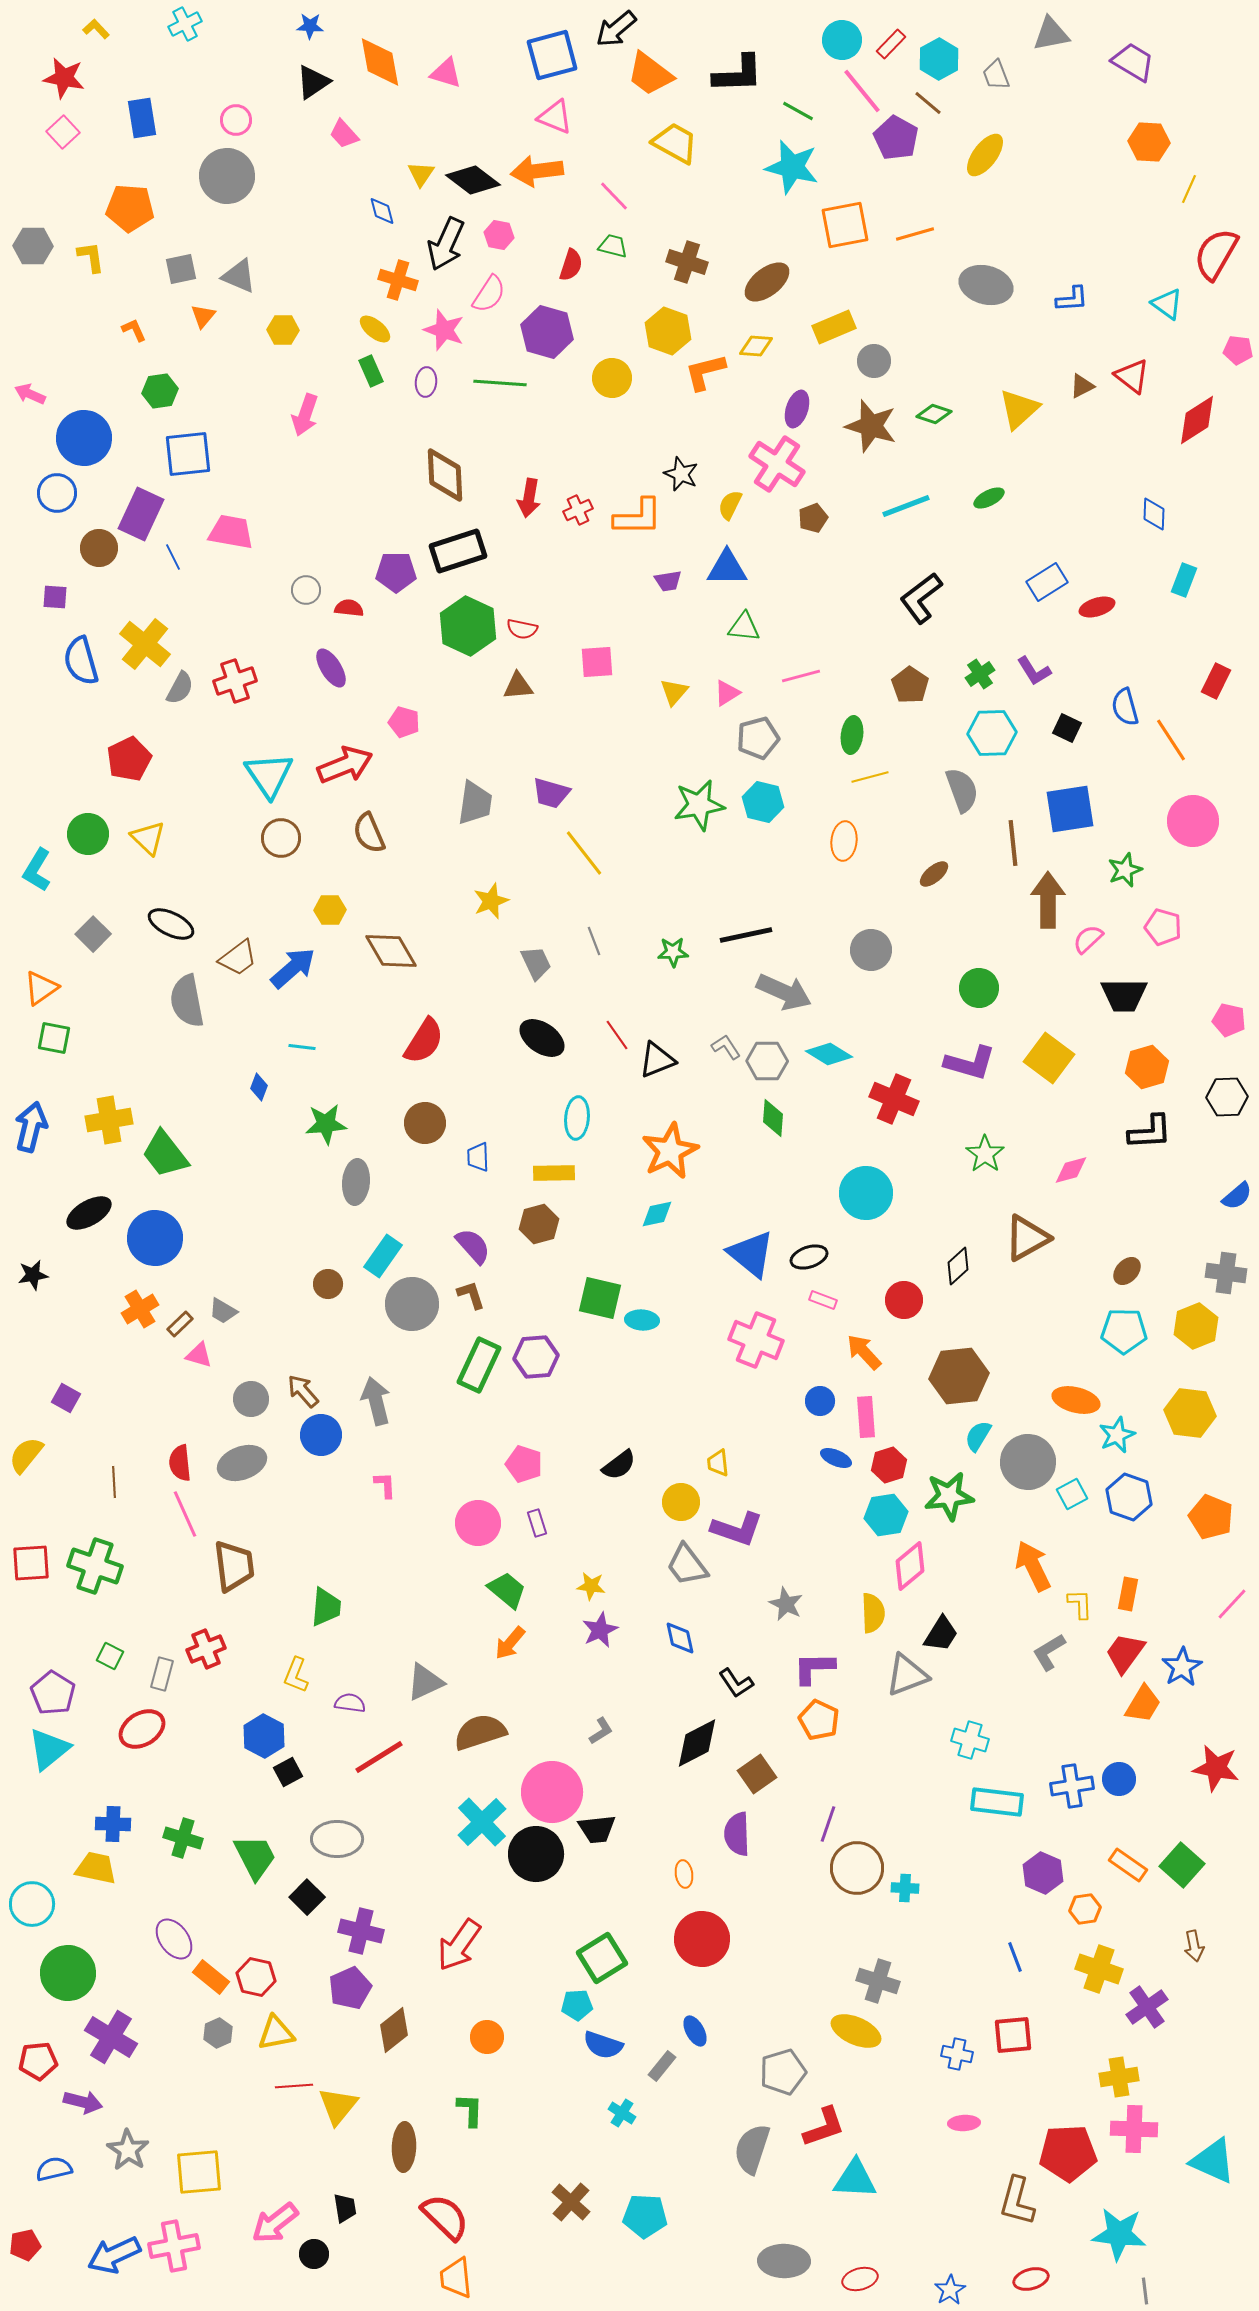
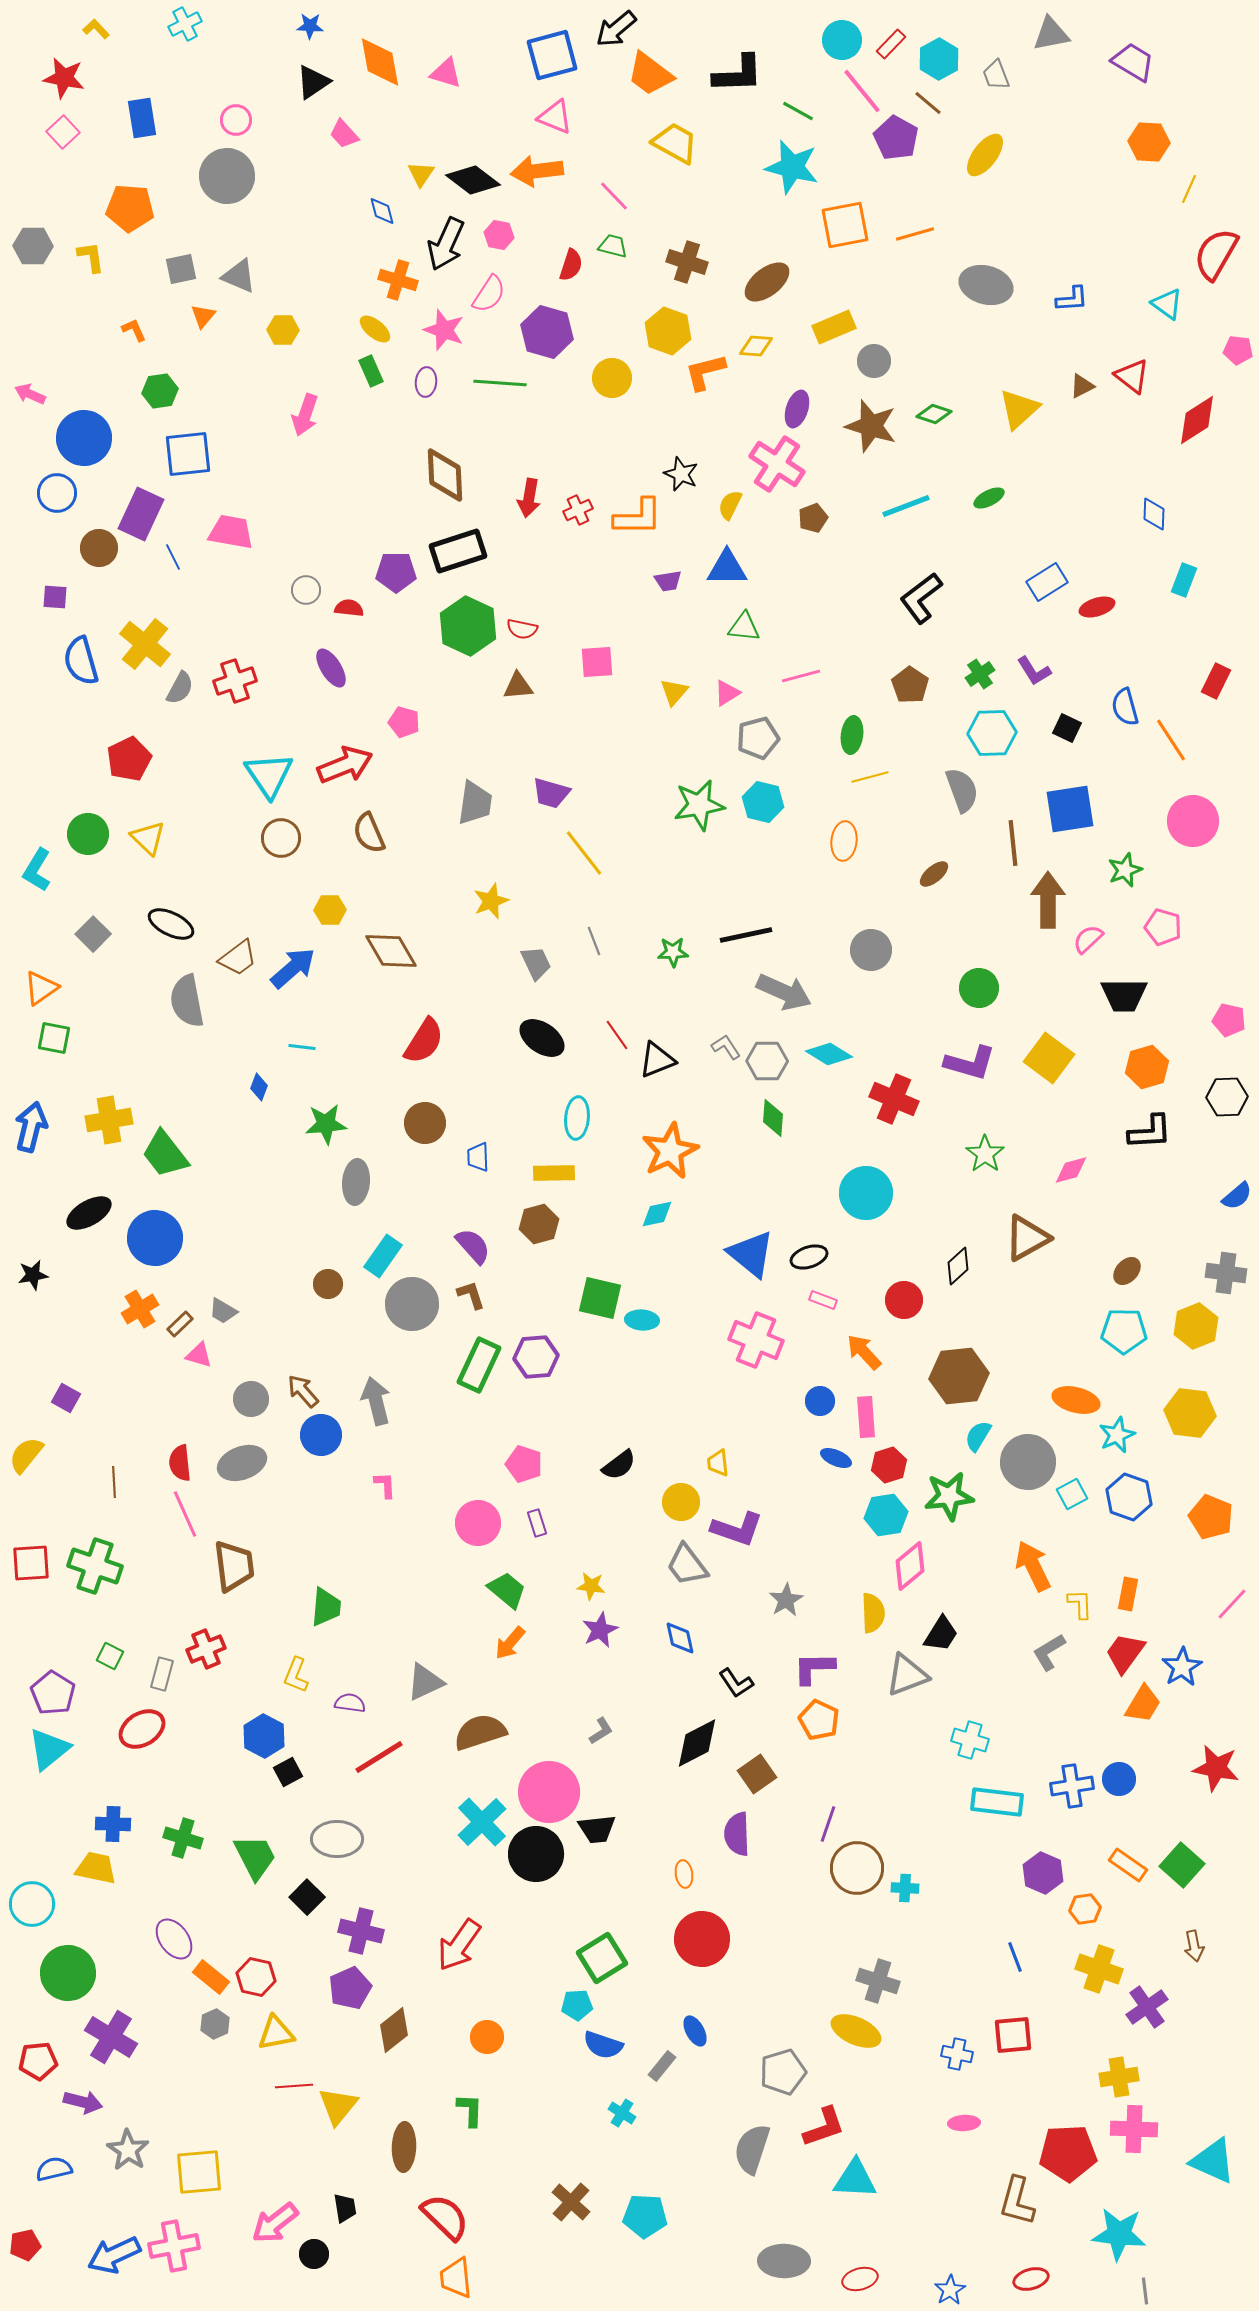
gray star at (786, 1604): moved 4 px up; rotated 16 degrees clockwise
pink circle at (552, 1792): moved 3 px left
gray hexagon at (218, 2033): moved 3 px left, 9 px up
